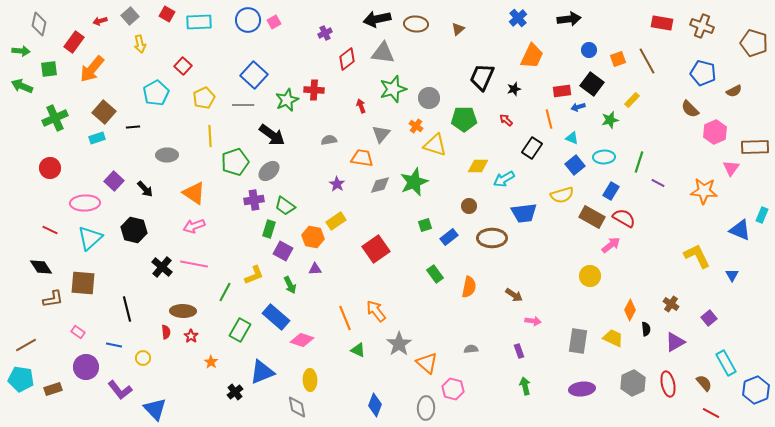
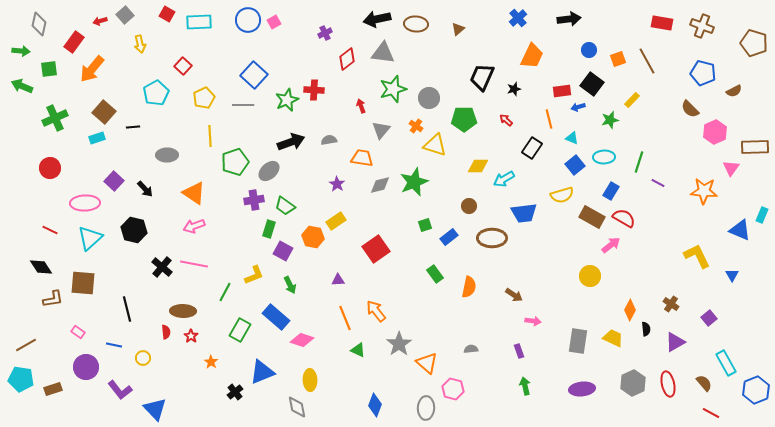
gray square at (130, 16): moved 5 px left, 1 px up
gray triangle at (381, 134): moved 4 px up
black arrow at (272, 135): moved 19 px right, 7 px down; rotated 56 degrees counterclockwise
purple triangle at (315, 269): moved 23 px right, 11 px down
